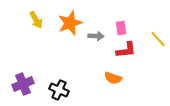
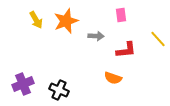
orange star: moved 4 px left, 2 px up
pink rectangle: moved 13 px up
